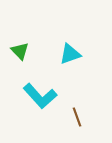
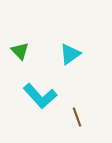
cyan triangle: rotated 15 degrees counterclockwise
